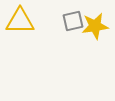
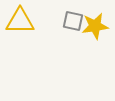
gray square: rotated 25 degrees clockwise
